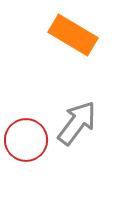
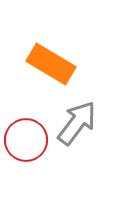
orange rectangle: moved 22 px left, 29 px down
